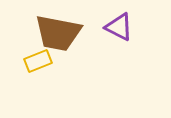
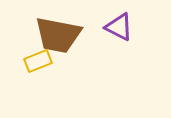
brown trapezoid: moved 2 px down
